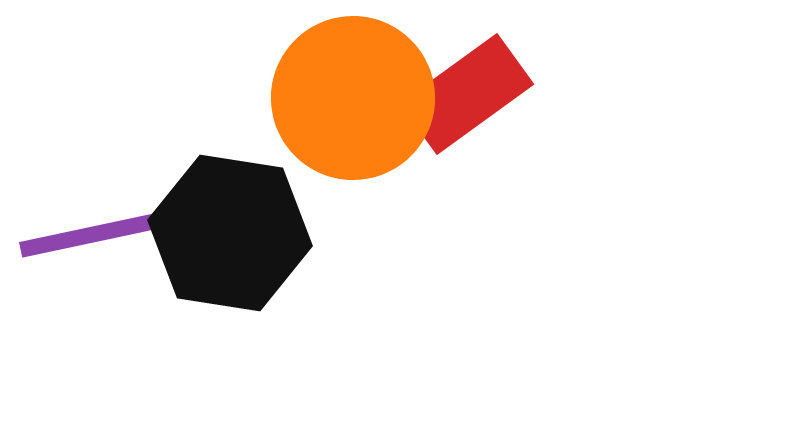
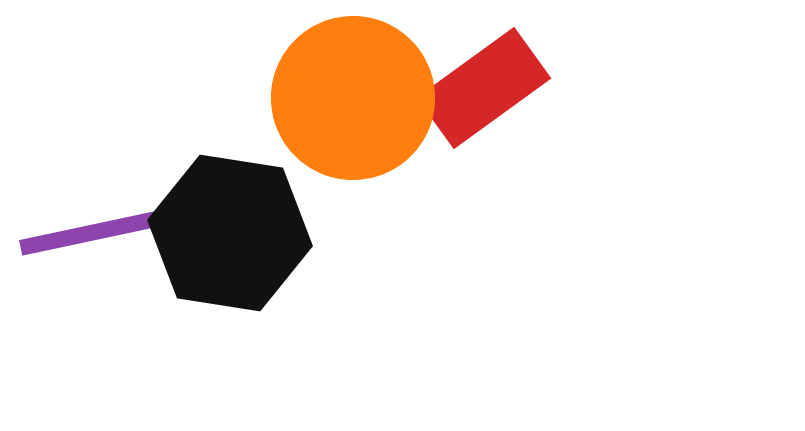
red rectangle: moved 17 px right, 6 px up
purple line: moved 2 px up
